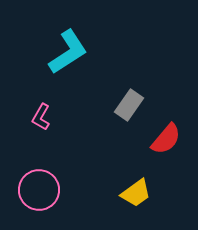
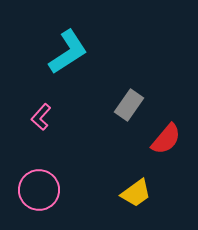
pink L-shape: rotated 12 degrees clockwise
